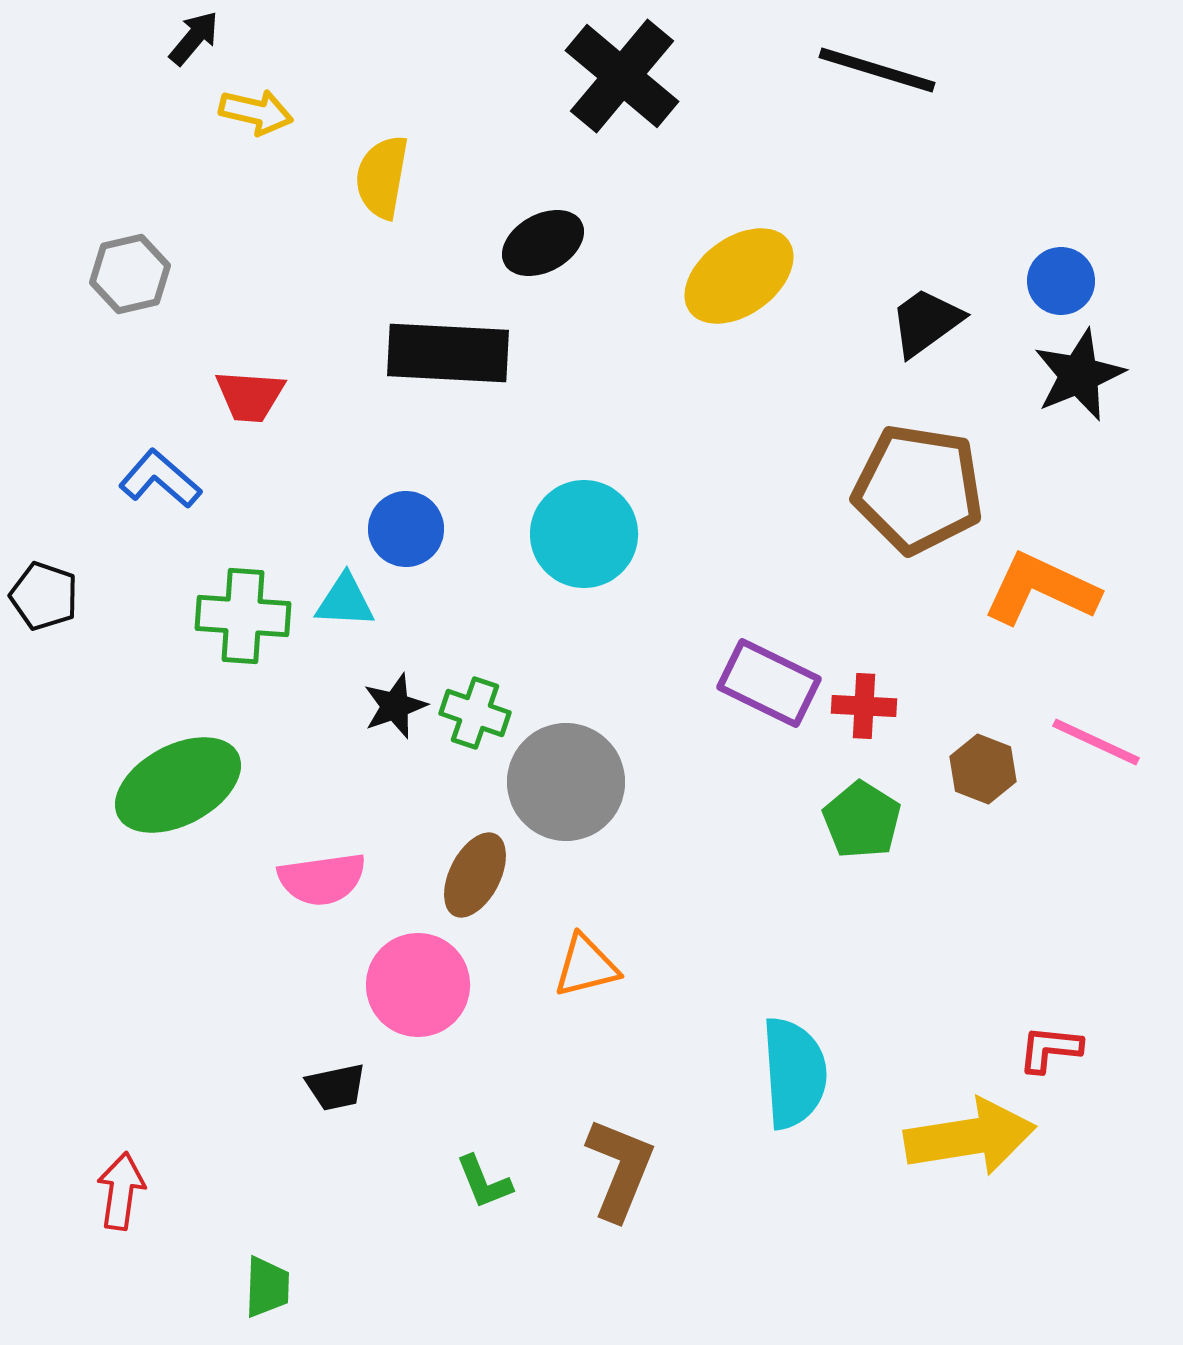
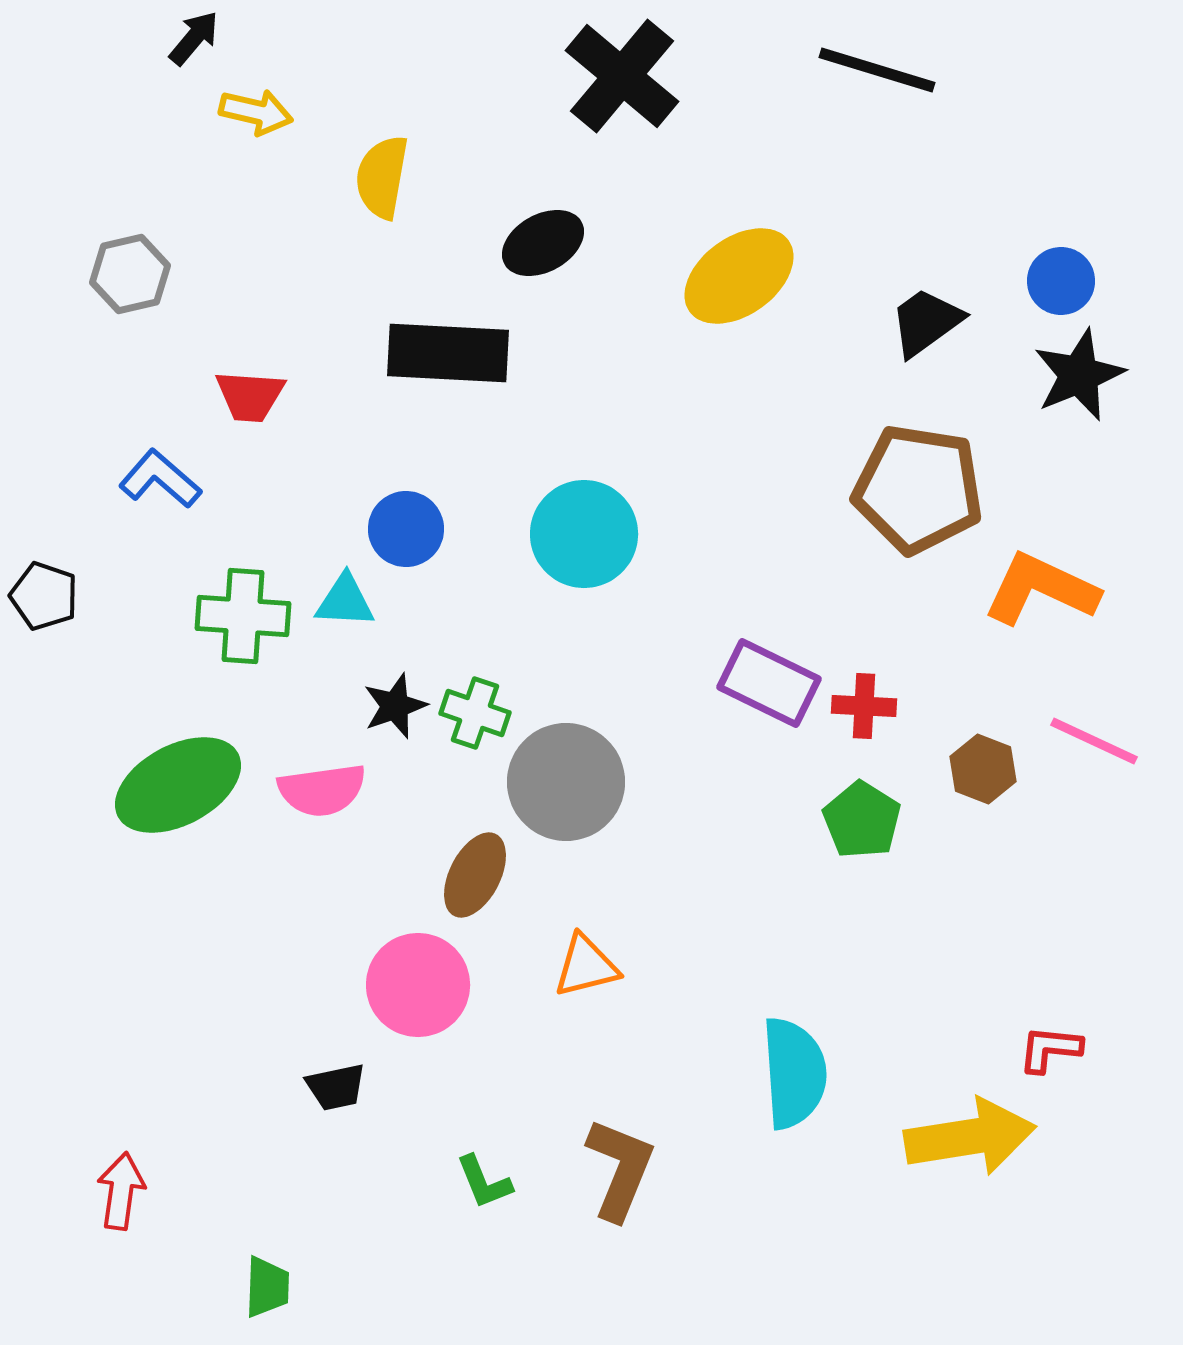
pink line at (1096, 742): moved 2 px left, 1 px up
pink semicircle at (322, 879): moved 89 px up
